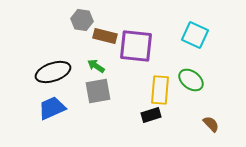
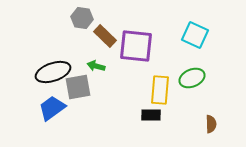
gray hexagon: moved 2 px up
brown rectangle: rotated 30 degrees clockwise
green arrow: rotated 18 degrees counterclockwise
green ellipse: moved 1 px right, 2 px up; rotated 60 degrees counterclockwise
gray square: moved 20 px left, 4 px up
blue trapezoid: rotated 12 degrees counterclockwise
black rectangle: rotated 18 degrees clockwise
brown semicircle: rotated 42 degrees clockwise
